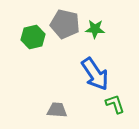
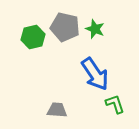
gray pentagon: moved 3 px down
green star: rotated 18 degrees clockwise
